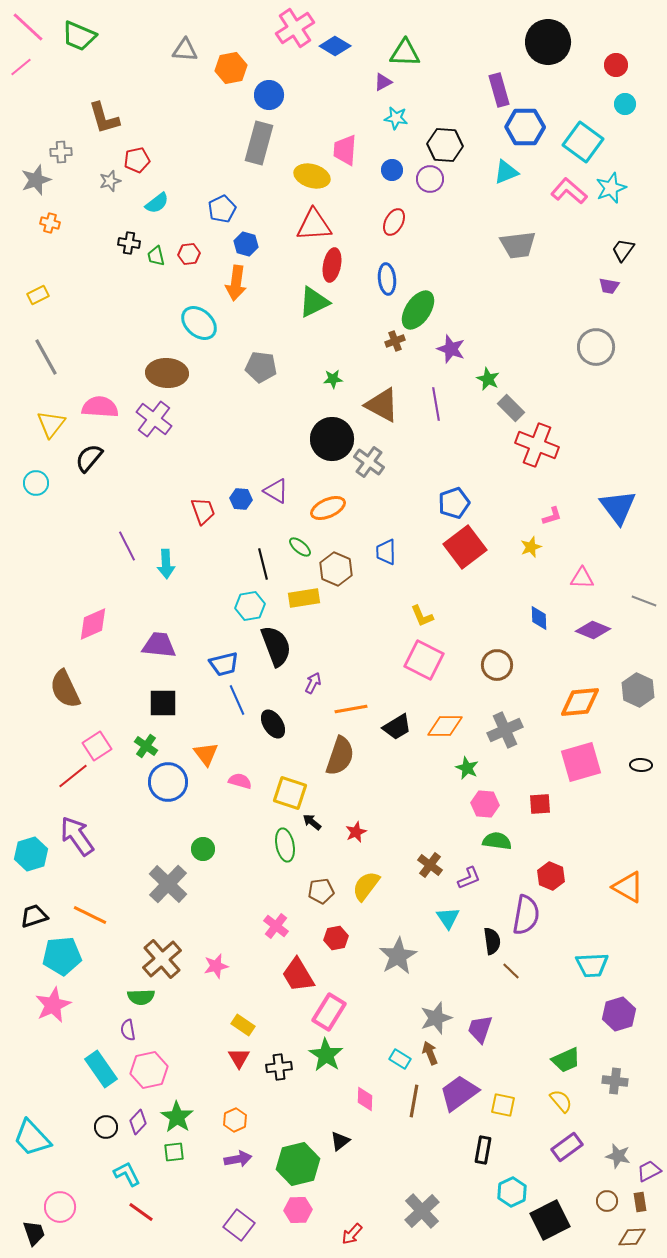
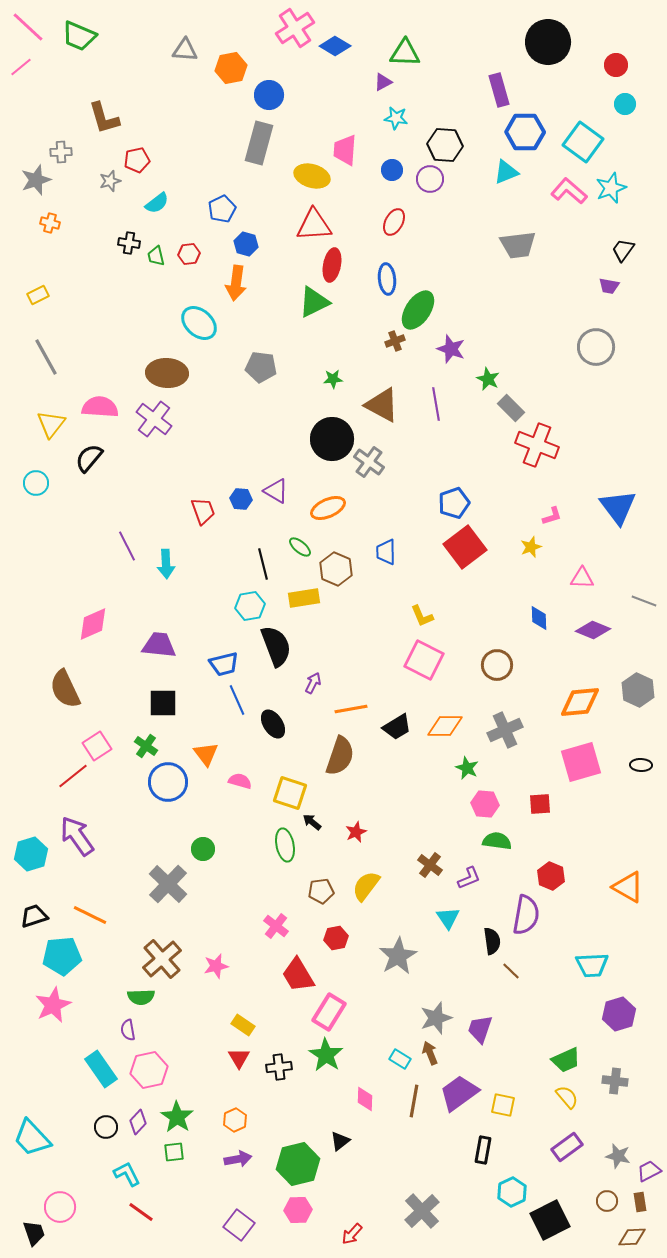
blue hexagon at (525, 127): moved 5 px down
yellow semicircle at (561, 1101): moved 6 px right, 4 px up
